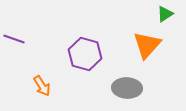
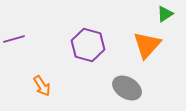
purple line: rotated 35 degrees counterclockwise
purple hexagon: moved 3 px right, 9 px up
gray ellipse: rotated 28 degrees clockwise
